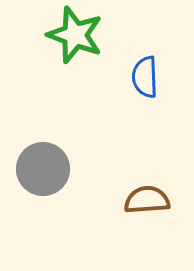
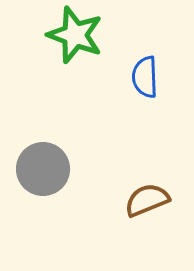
brown semicircle: rotated 18 degrees counterclockwise
